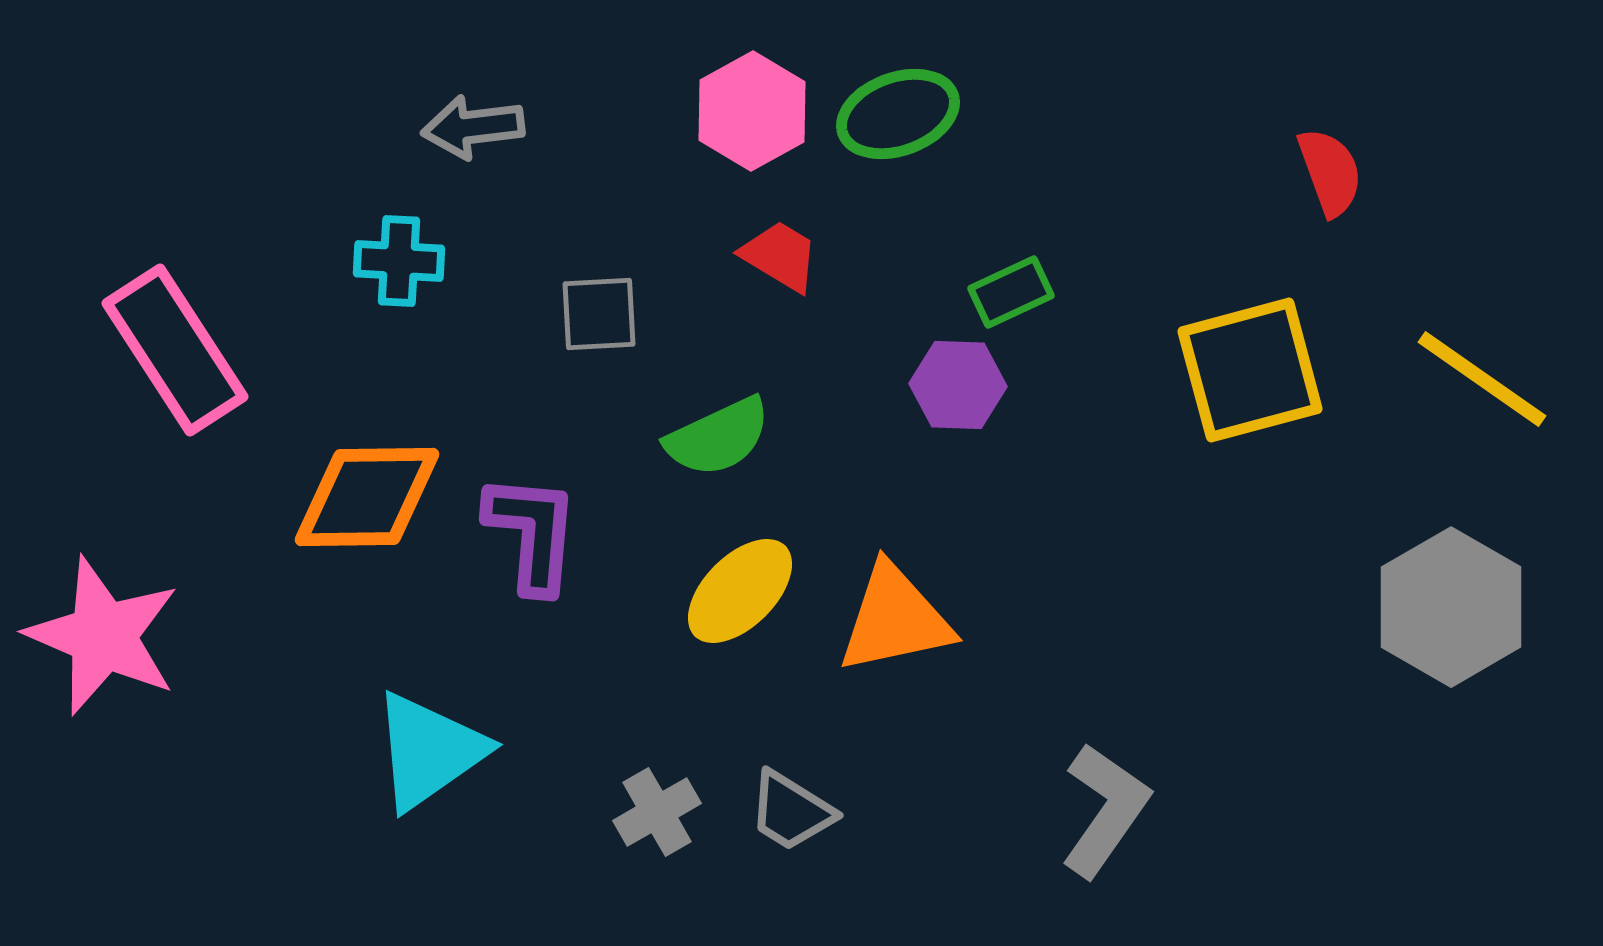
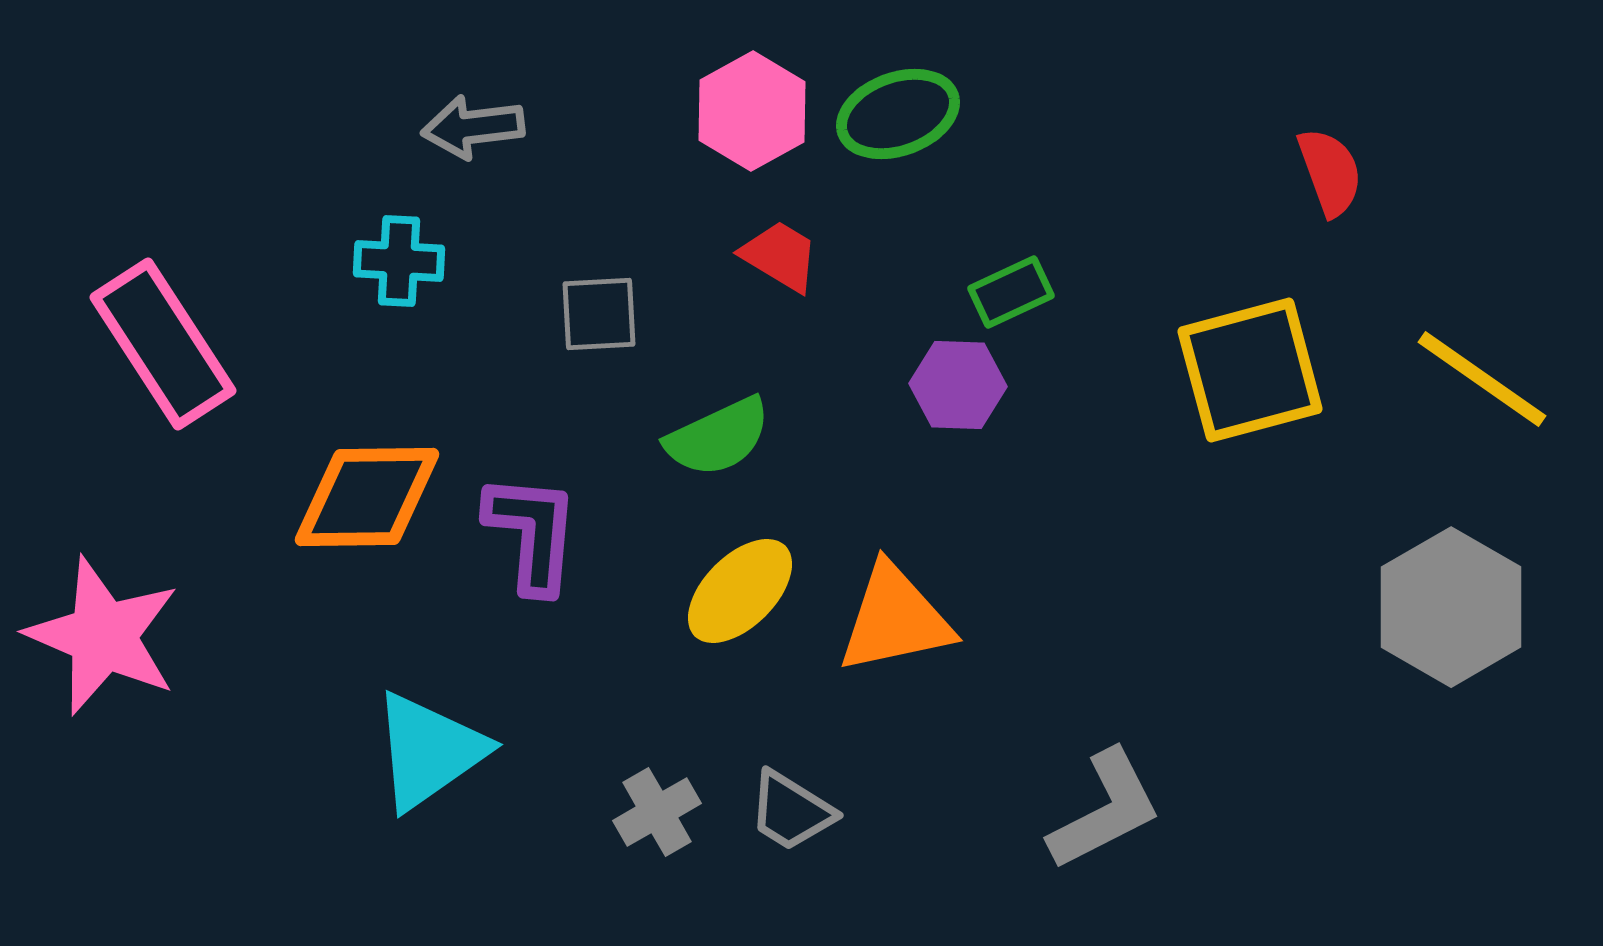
pink rectangle: moved 12 px left, 6 px up
gray L-shape: rotated 28 degrees clockwise
